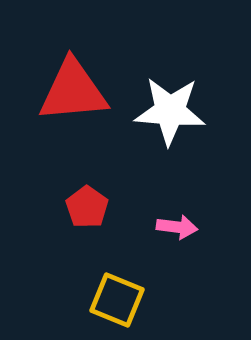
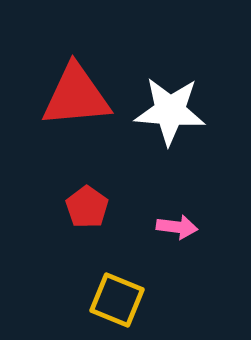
red triangle: moved 3 px right, 5 px down
